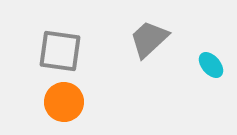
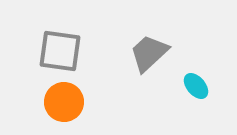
gray trapezoid: moved 14 px down
cyan ellipse: moved 15 px left, 21 px down
